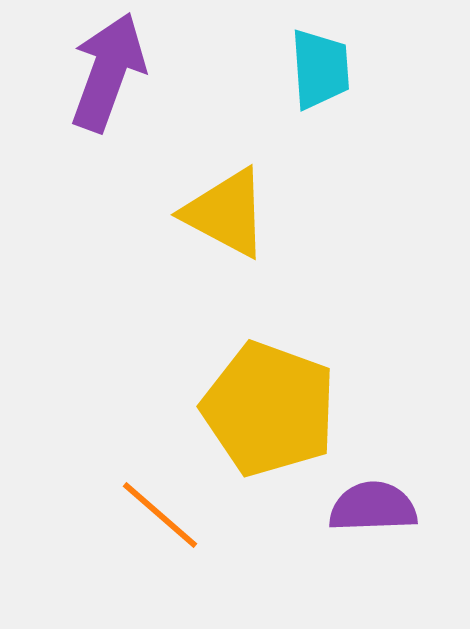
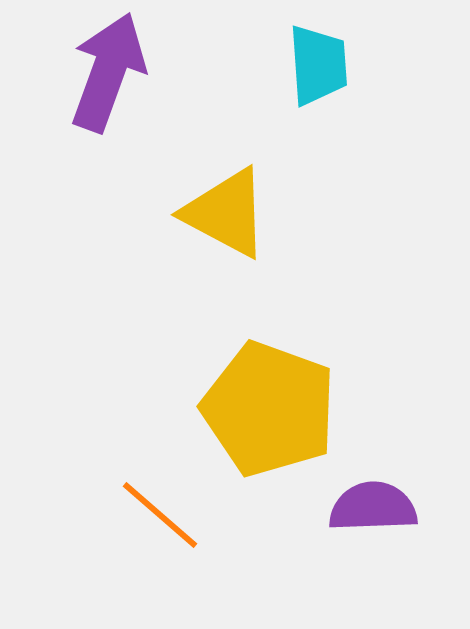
cyan trapezoid: moved 2 px left, 4 px up
